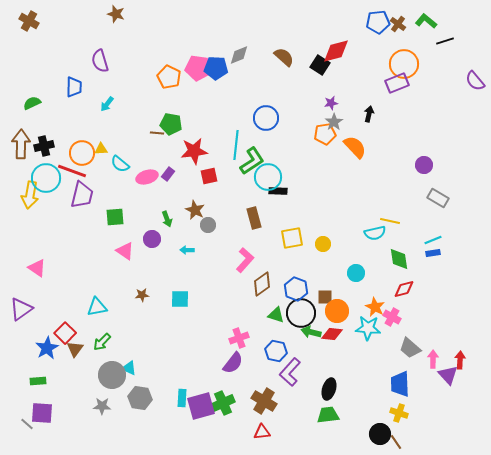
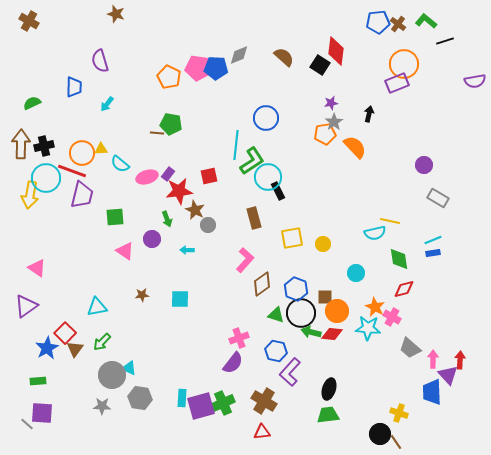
red diamond at (336, 51): rotated 68 degrees counterclockwise
purple semicircle at (475, 81): rotated 60 degrees counterclockwise
red star at (194, 151): moved 15 px left, 40 px down
black rectangle at (278, 191): rotated 60 degrees clockwise
purple triangle at (21, 309): moved 5 px right, 3 px up
blue trapezoid at (400, 384): moved 32 px right, 8 px down
